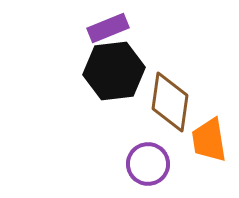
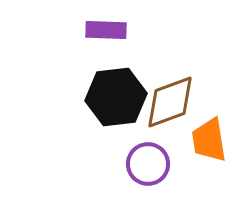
purple rectangle: moved 2 px left, 2 px down; rotated 24 degrees clockwise
black hexagon: moved 2 px right, 26 px down
brown diamond: rotated 62 degrees clockwise
